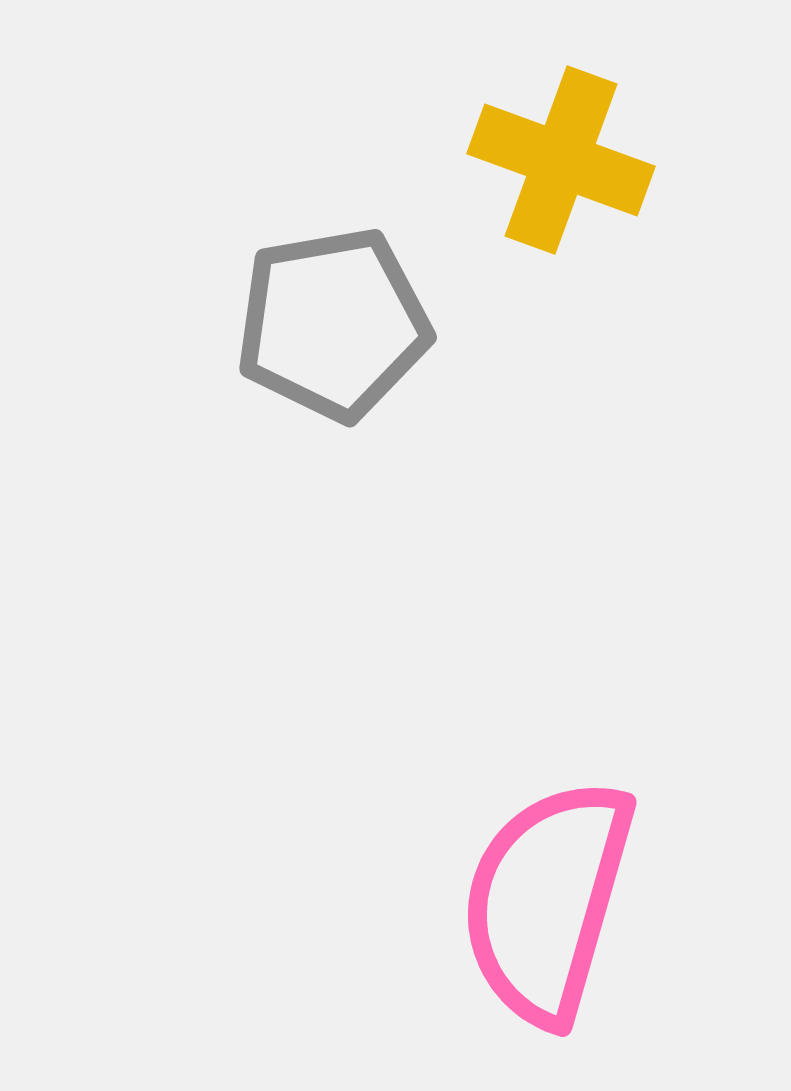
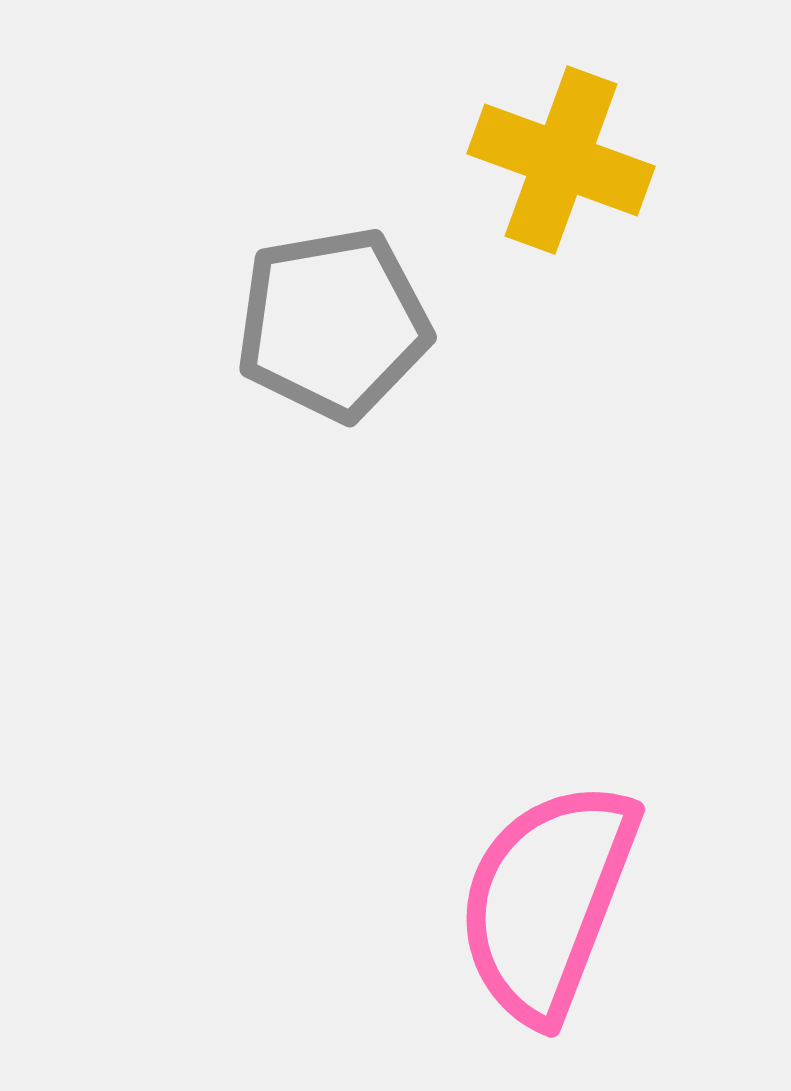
pink semicircle: rotated 5 degrees clockwise
